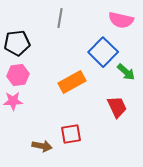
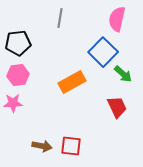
pink semicircle: moved 4 px left, 1 px up; rotated 90 degrees clockwise
black pentagon: moved 1 px right
green arrow: moved 3 px left, 2 px down
pink star: moved 2 px down
red square: moved 12 px down; rotated 15 degrees clockwise
